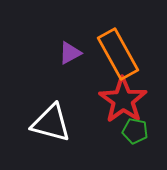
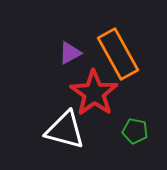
red star: moved 29 px left, 7 px up
white triangle: moved 14 px right, 7 px down
